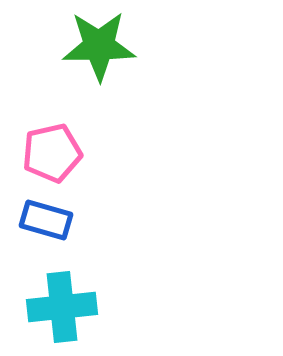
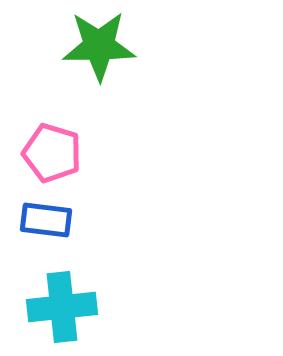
pink pentagon: rotated 30 degrees clockwise
blue rectangle: rotated 9 degrees counterclockwise
